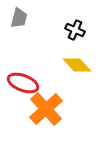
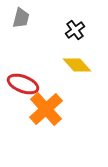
gray trapezoid: moved 2 px right
black cross: rotated 30 degrees clockwise
red ellipse: moved 1 px down
